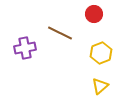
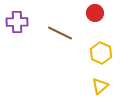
red circle: moved 1 px right, 1 px up
purple cross: moved 8 px left, 26 px up; rotated 10 degrees clockwise
yellow hexagon: rotated 15 degrees counterclockwise
